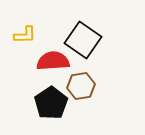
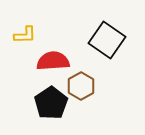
black square: moved 24 px right
brown hexagon: rotated 20 degrees counterclockwise
